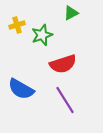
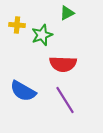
green triangle: moved 4 px left
yellow cross: rotated 21 degrees clockwise
red semicircle: rotated 20 degrees clockwise
blue semicircle: moved 2 px right, 2 px down
